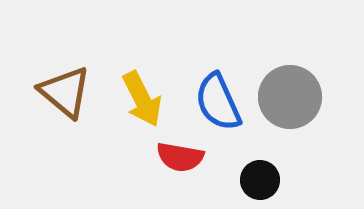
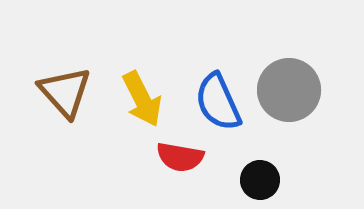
brown triangle: rotated 8 degrees clockwise
gray circle: moved 1 px left, 7 px up
